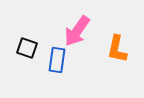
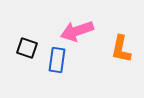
pink arrow: rotated 36 degrees clockwise
orange L-shape: moved 4 px right
